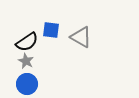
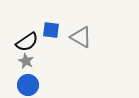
blue circle: moved 1 px right, 1 px down
